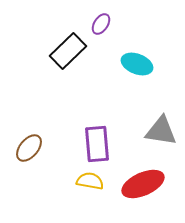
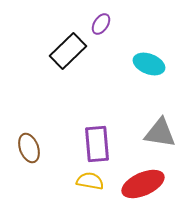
cyan ellipse: moved 12 px right
gray triangle: moved 1 px left, 2 px down
brown ellipse: rotated 60 degrees counterclockwise
